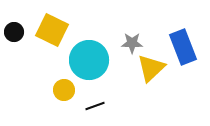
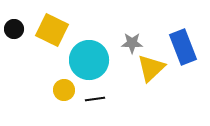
black circle: moved 3 px up
black line: moved 7 px up; rotated 12 degrees clockwise
